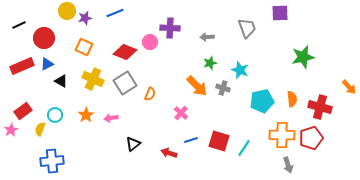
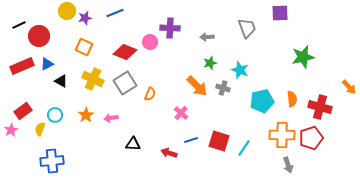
red circle at (44, 38): moved 5 px left, 2 px up
black triangle at (133, 144): rotated 42 degrees clockwise
